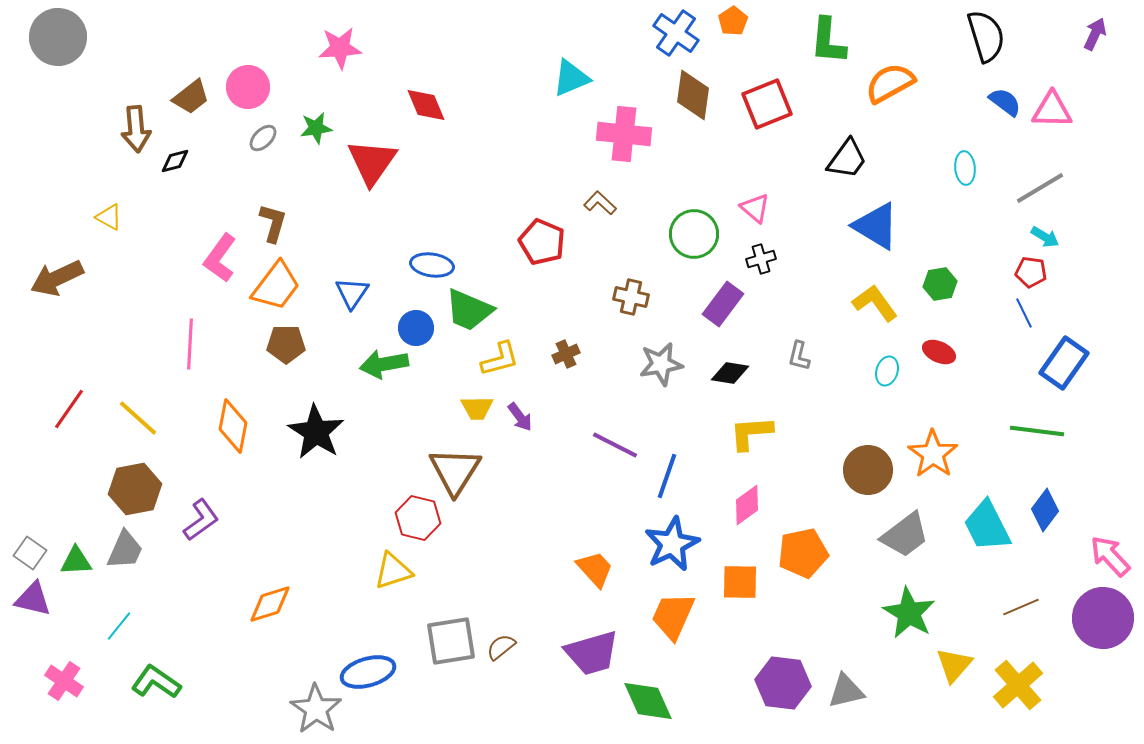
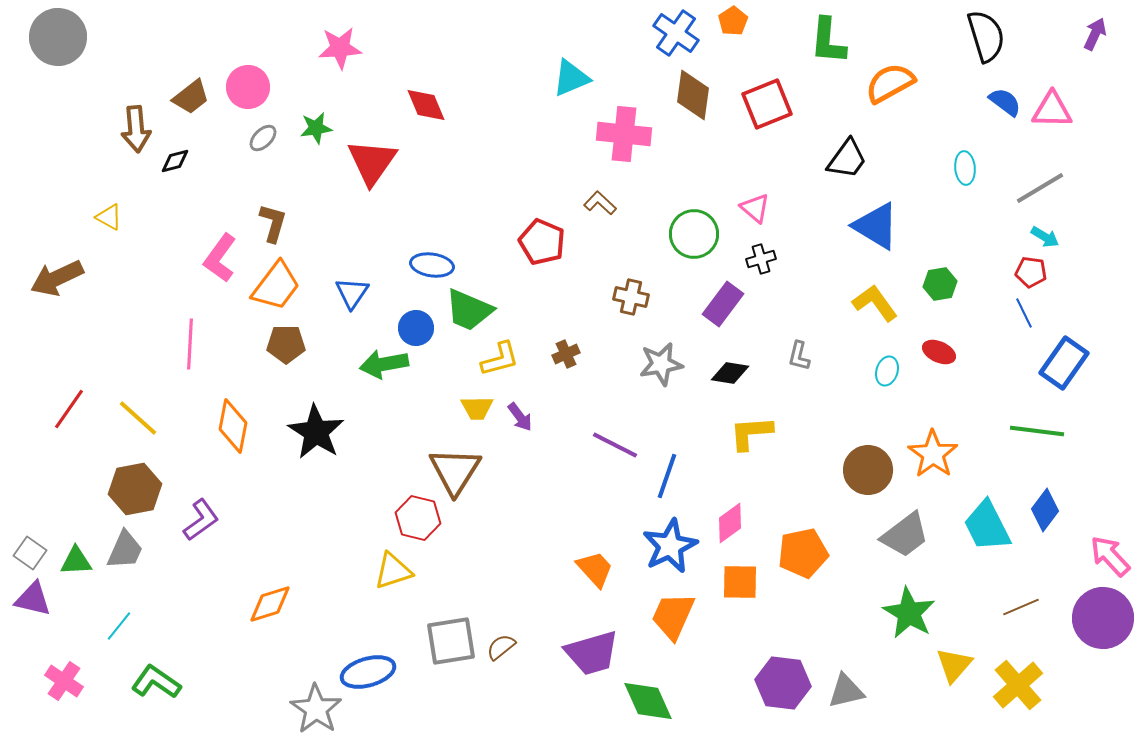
pink diamond at (747, 505): moved 17 px left, 18 px down
blue star at (672, 544): moved 2 px left, 2 px down
